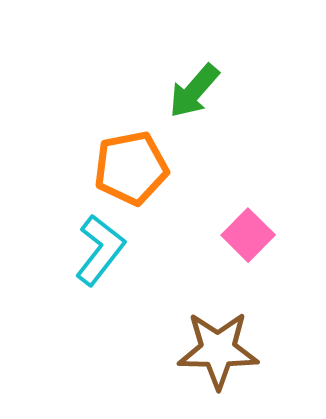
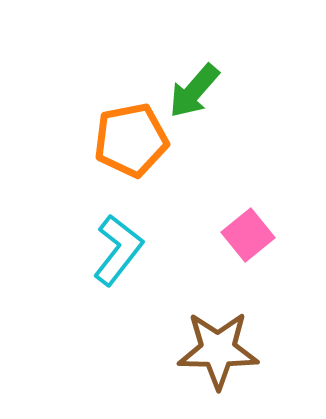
orange pentagon: moved 28 px up
pink square: rotated 6 degrees clockwise
cyan L-shape: moved 18 px right
